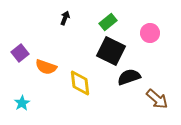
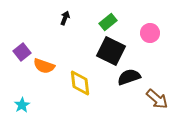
purple square: moved 2 px right, 1 px up
orange semicircle: moved 2 px left, 1 px up
cyan star: moved 2 px down
